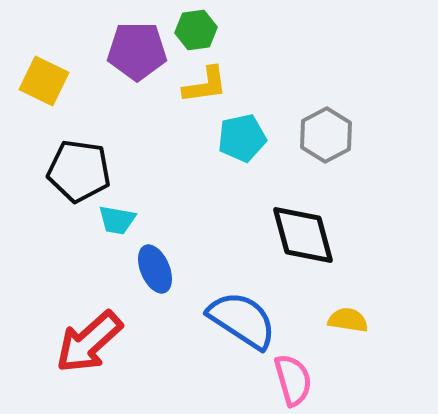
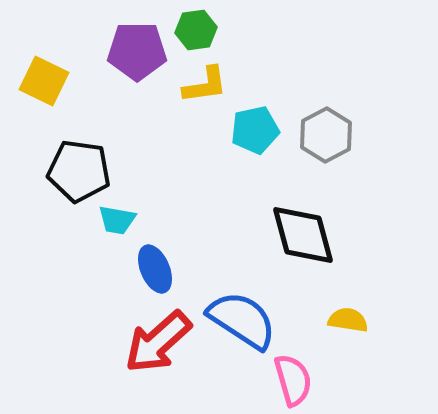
cyan pentagon: moved 13 px right, 8 px up
red arrow: moved 69 px right
